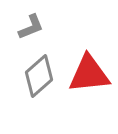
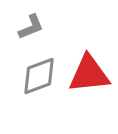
gray diamond: rotated 21 degrees clockwise
